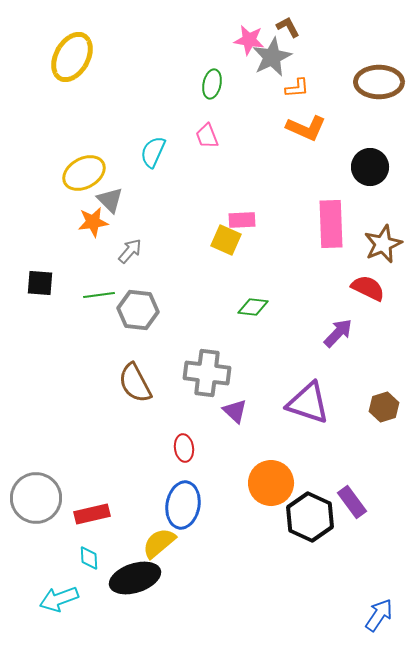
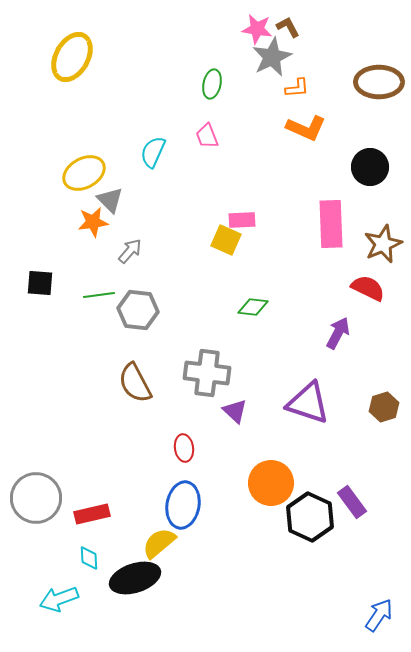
pink star at (249, 40): moved 8 px right, 11 px up
purple arrow at (338, 333): rotated 16 degrees counterclockwise
